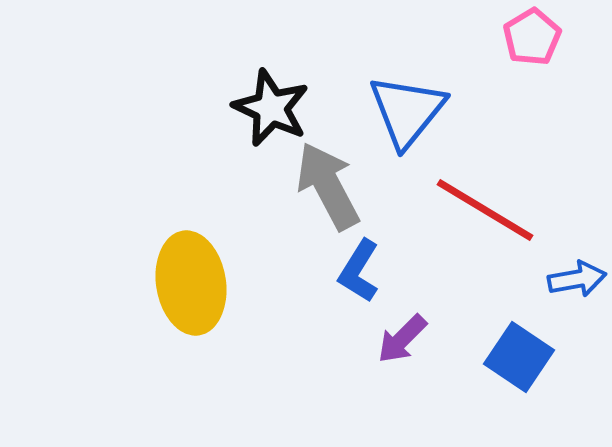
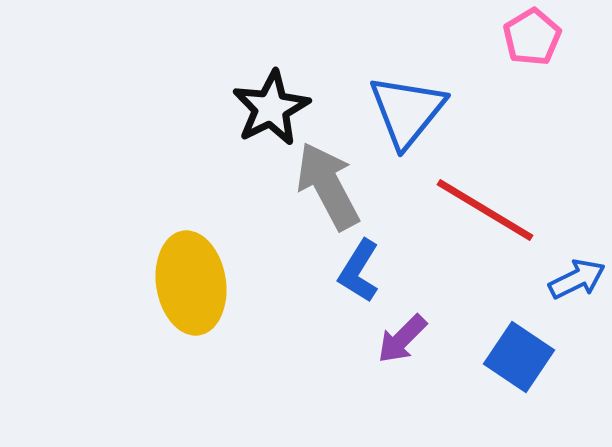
black star: rotated 20 degrees clockwise
blue arrow: rotated 16 degrees counterclockwise
